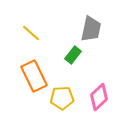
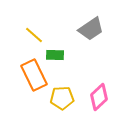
gray trapezoid: rotated 44 degrees clockwise
yellow line: moved 3 px right, 2 px down
green rectangle: moved 18 px left; rotated 54 degrees clockwise
orange rectangle: moved 1 px up
